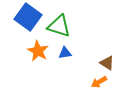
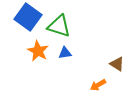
brown triangle: moved 10 px right, 1 px down
orange arrow: moved 1 px left, 3 px down
